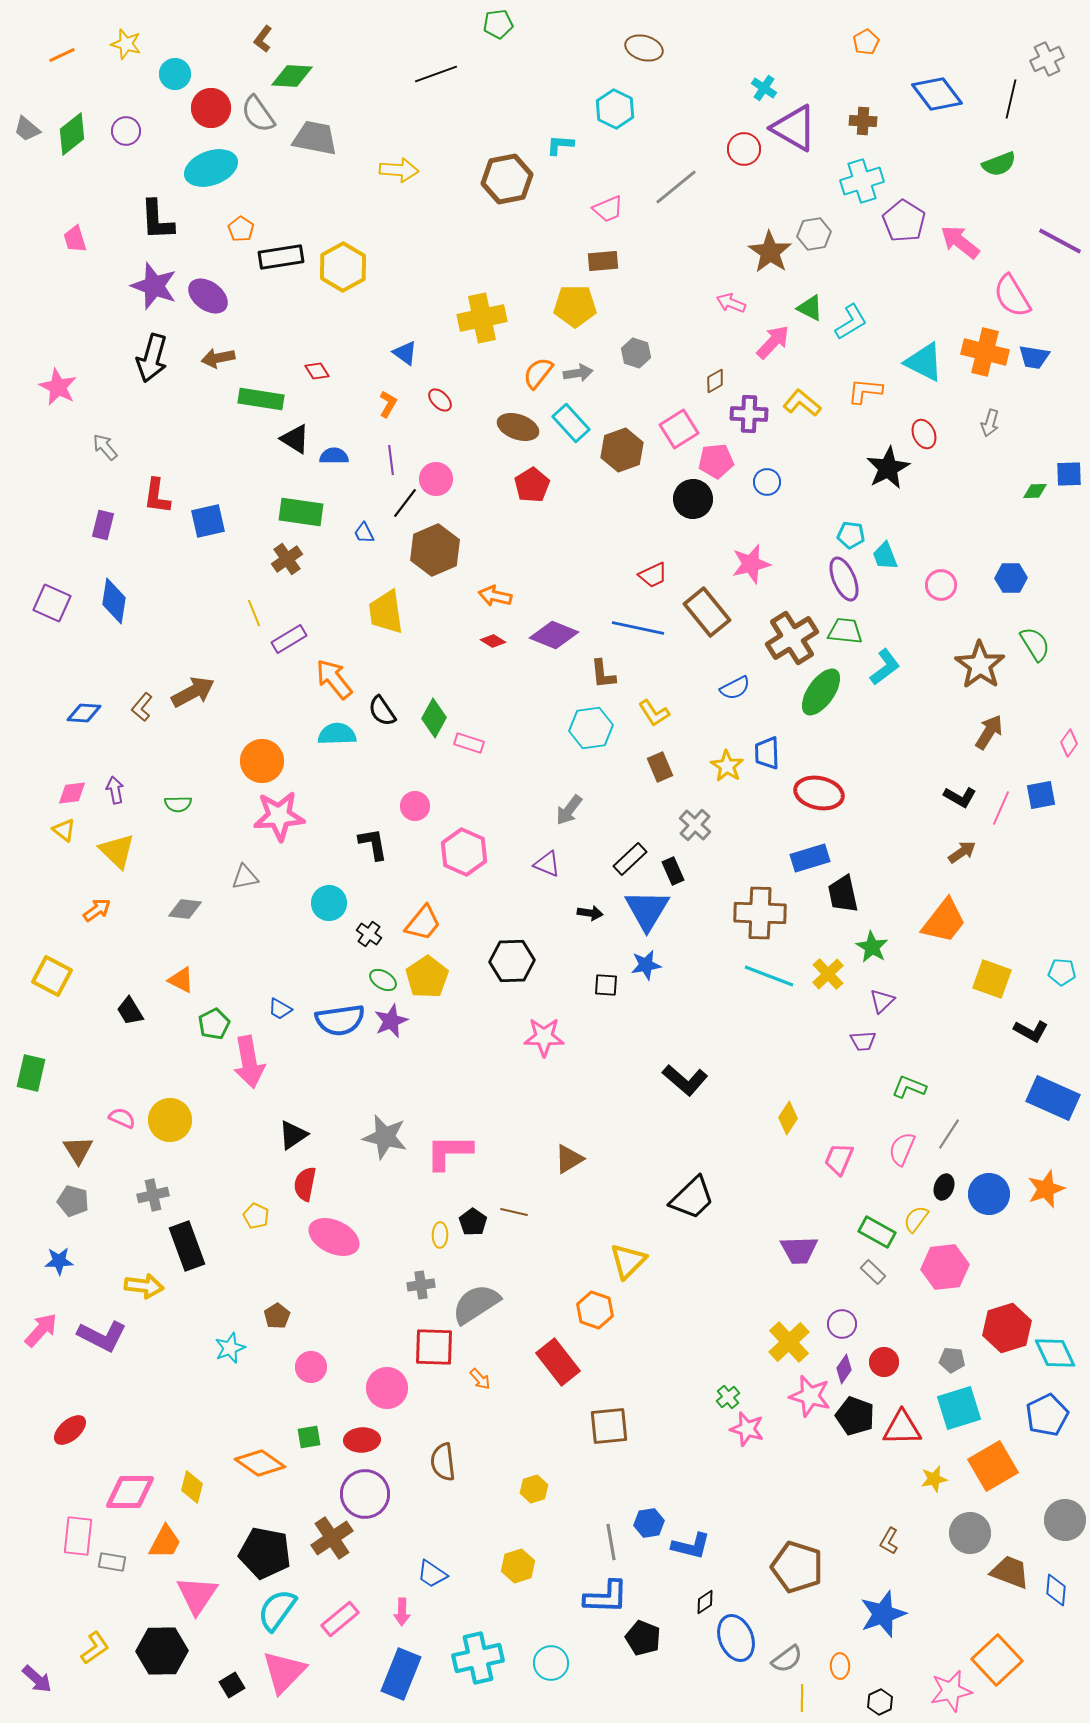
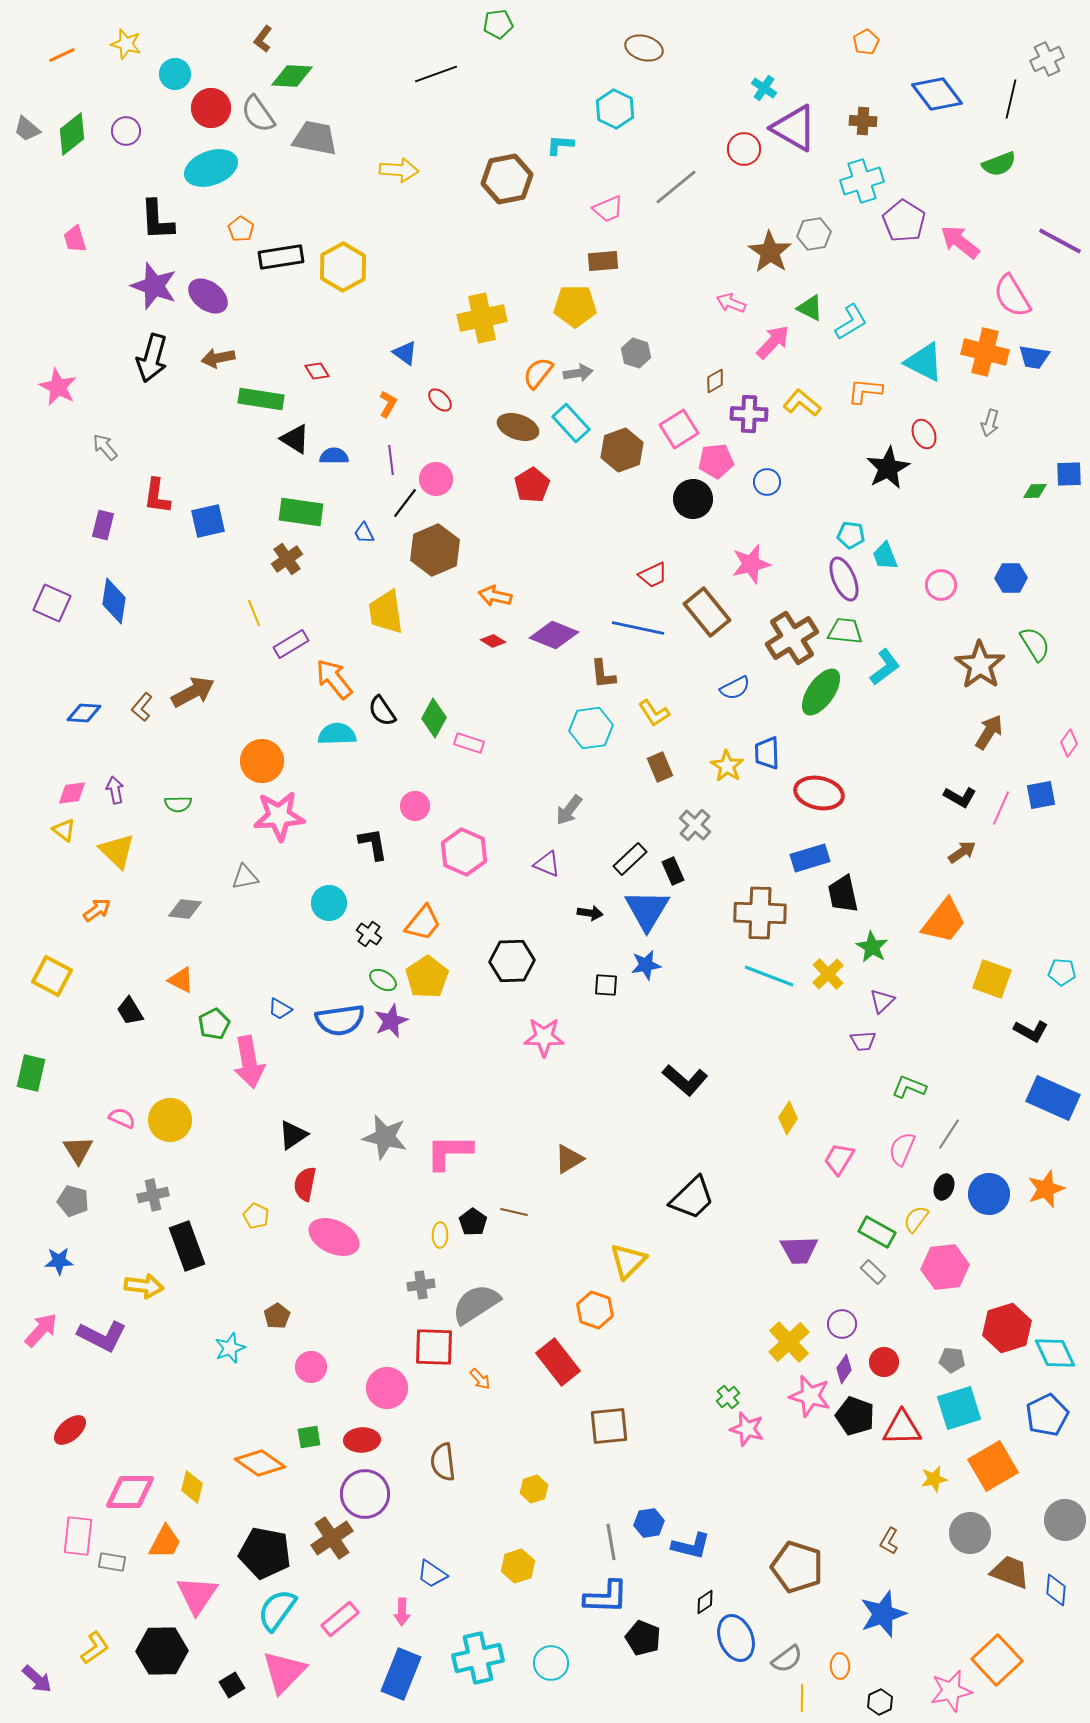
purple rectangle at (289, 639): moved 2 px right, 5 px down
pink trapezoid at (839, 1159): rotated 8 degrees clockwise
